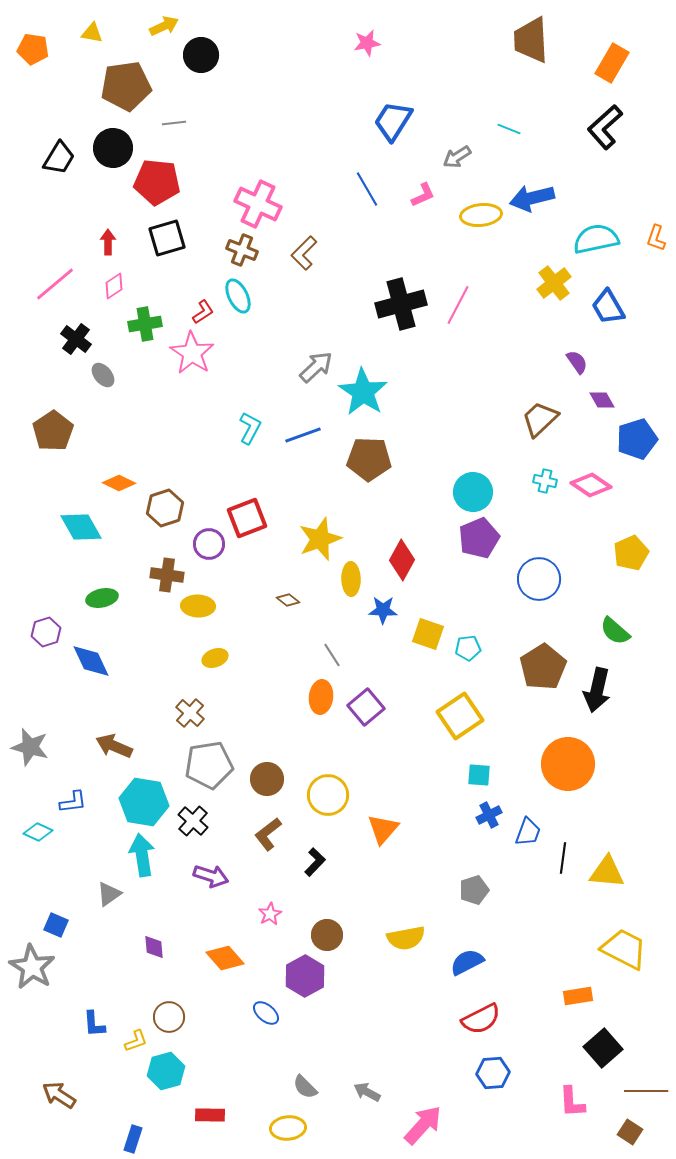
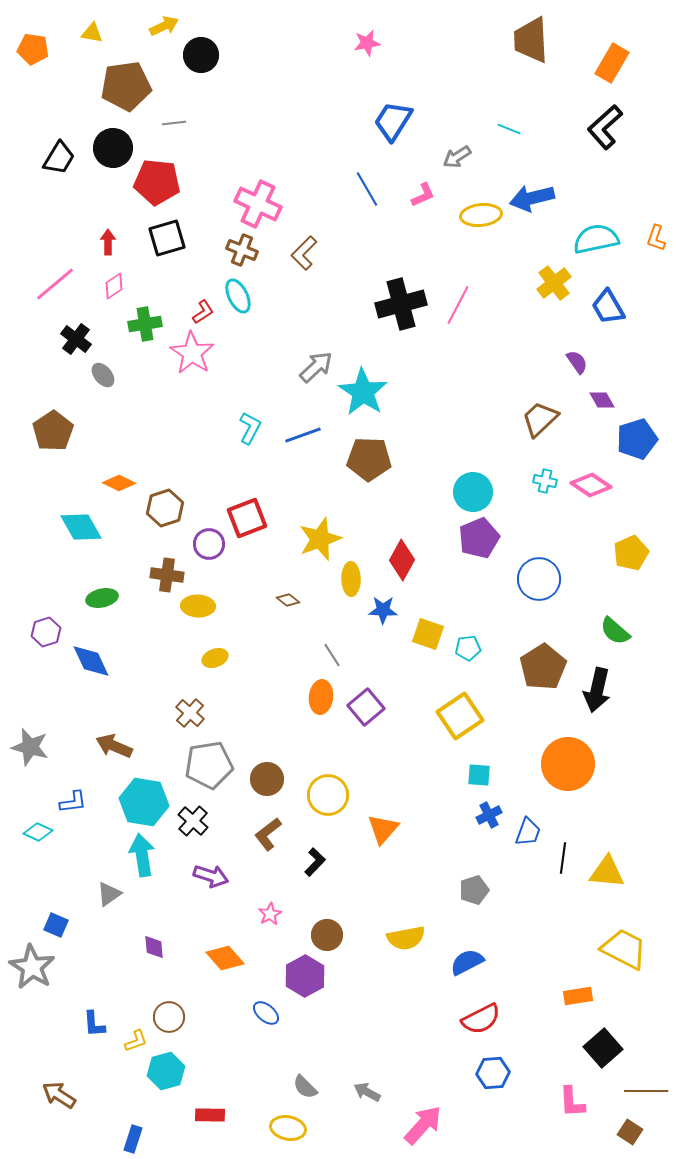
yellow ellipse at (288, 1128): rotated 16 degrees clockwise
